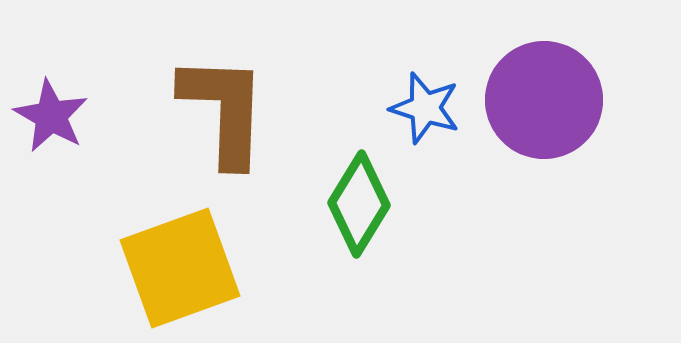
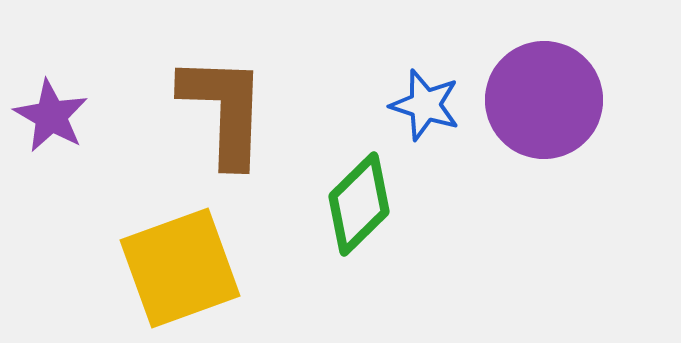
blue star: moved 3 px up
green diamond: rotated 14 degrees clockwise
